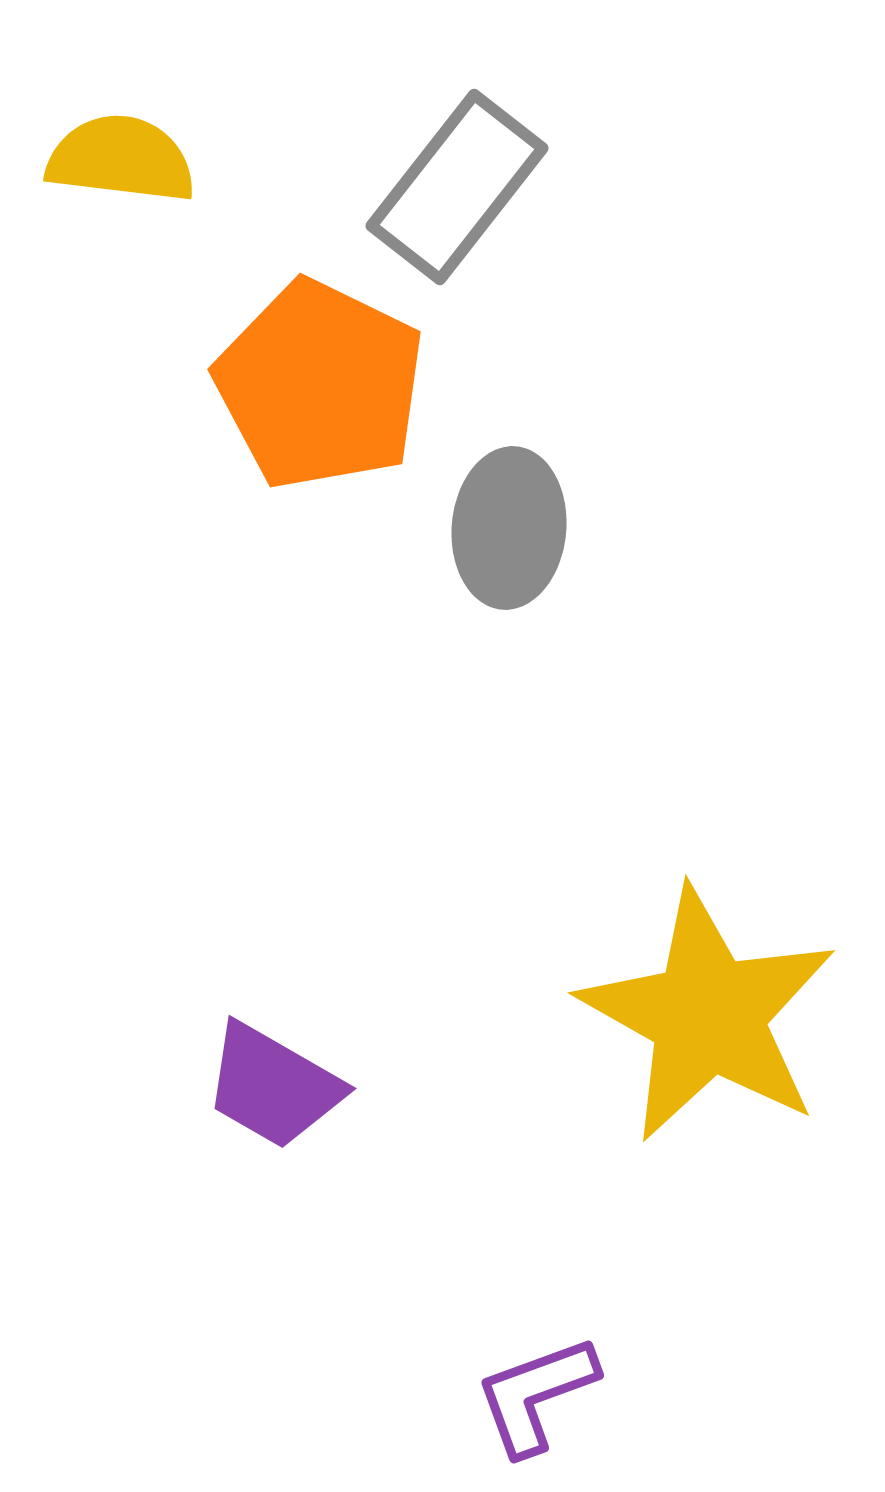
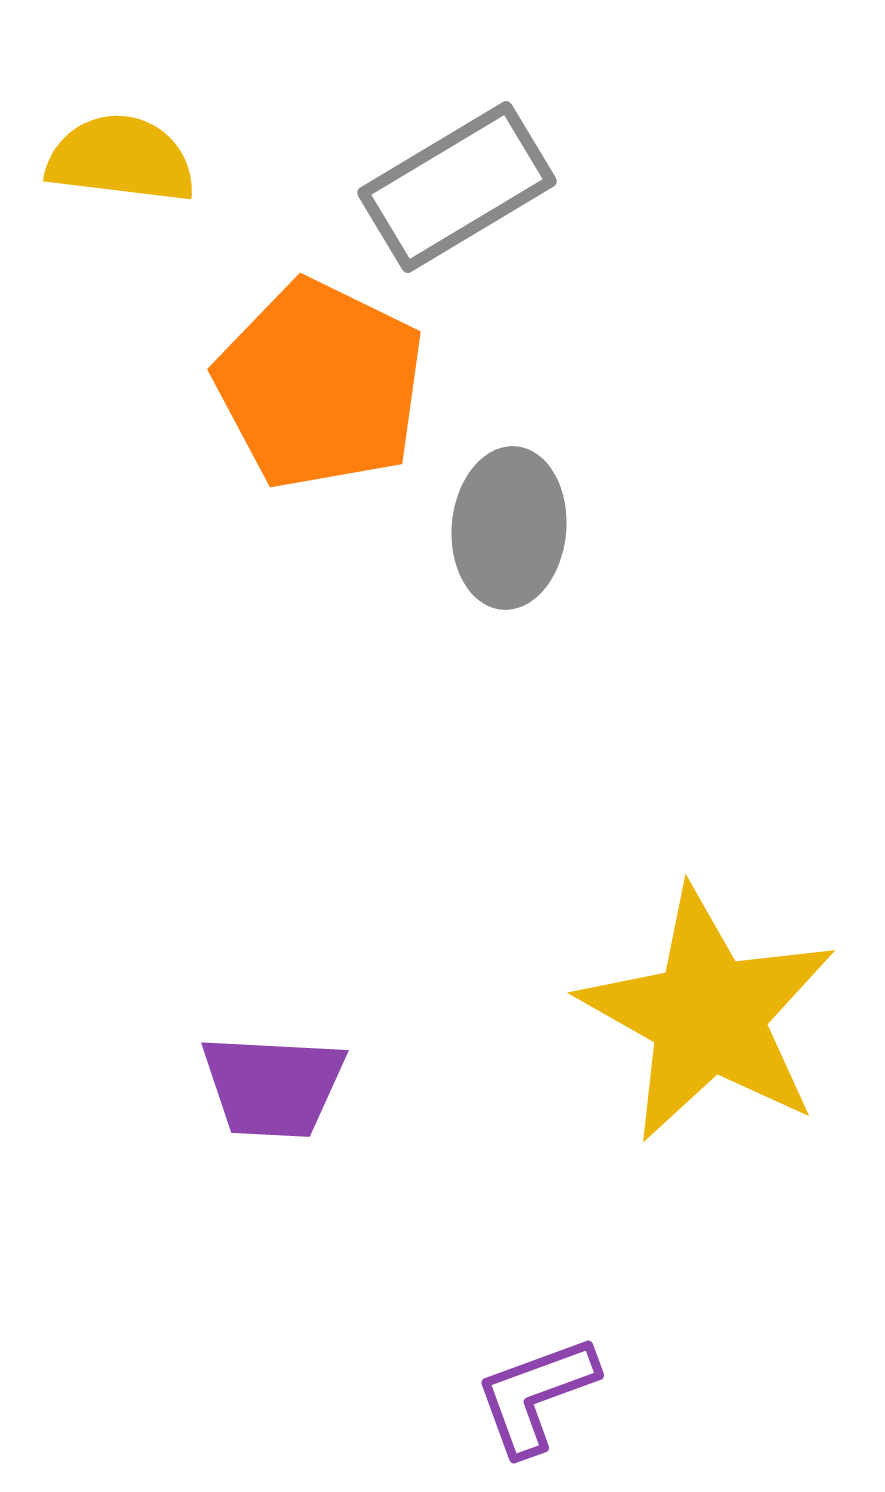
gray rectangle: rotated 21 degrees clockwise
purple trapezoid: rotated 27 degrees counterclockwise
